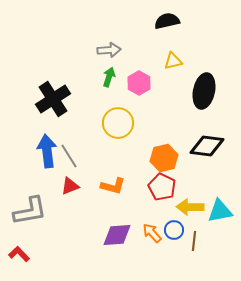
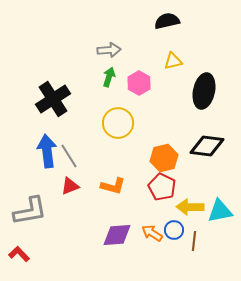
orange arrow: rotated 15 degrees counterclockwise
